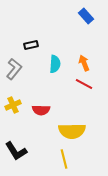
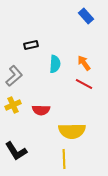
orange arrow: rotated 14 degrees counterclockwise
gray L-shape: moved 7 px down; rotated 10 degrees clockwise
yellow line: rotated 12 degrees clockwise
